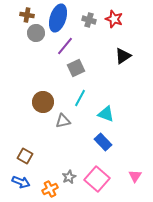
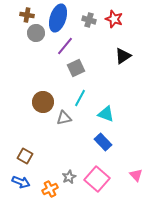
gray triangle: moved 1 px right, 3 px up
pink triangle: moved 1 px right, 1 px up; rotated 16 degrees counterclockwise
